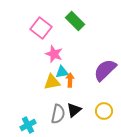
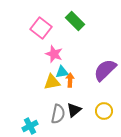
cyan cross: moved 2 px right, 1 px down
